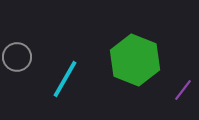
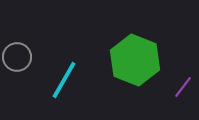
cyan line: moved 1 px left, 1 px down
purple line: moved 3 px up
